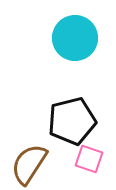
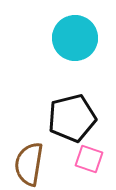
black pentagon: moved 3 px up
brown semicircle: rotated 24 degrees counterclockwise
